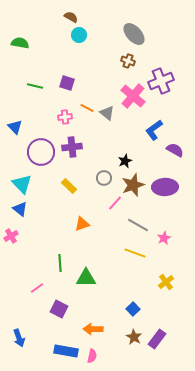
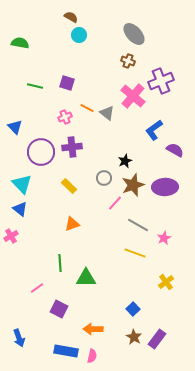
pink cross at (65, 117): rotated 16 degrees counterclockwise
orange triangle at (82, 224): moved 10 px left
